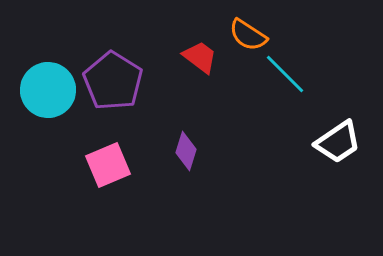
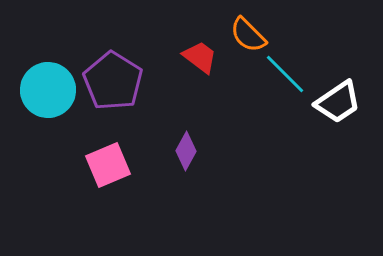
orange semicircle: rotated 12 degrees clockwise
white trapezoid: moved 40 px up
purple diamond: rotated 12 degrees clockwise
